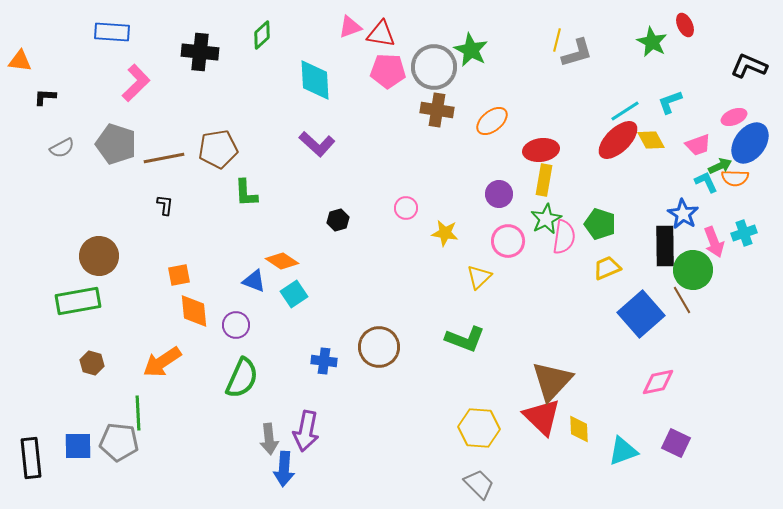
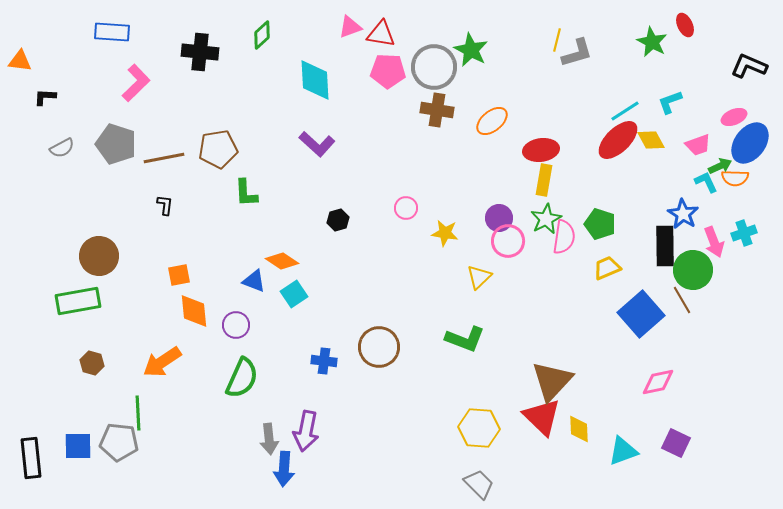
purple circle at (499, 194): moved 24 px down
